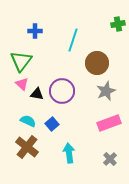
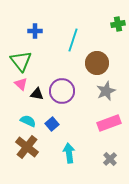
green triangle: rotated 15 degrees counterclockwise
pink triangle: moved 1 px left
